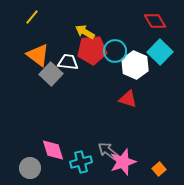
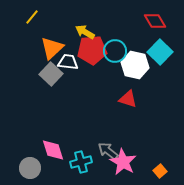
orange triangle: moved 14 px right, 7 px up; rotated 40 degrees clockwise
white hexagon: rotated 12 degrees counterclockwise
pink star: rotated 24 degrees counterclockwise
orange square: moved 1 px right, 2 px down
